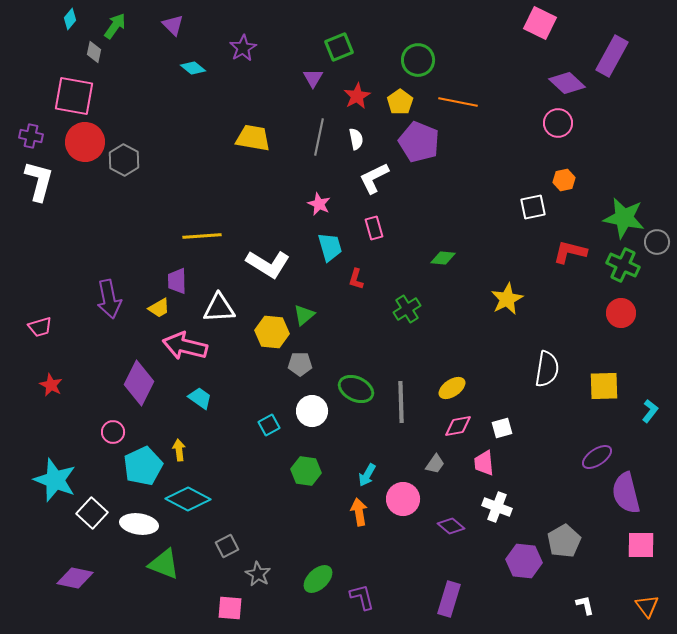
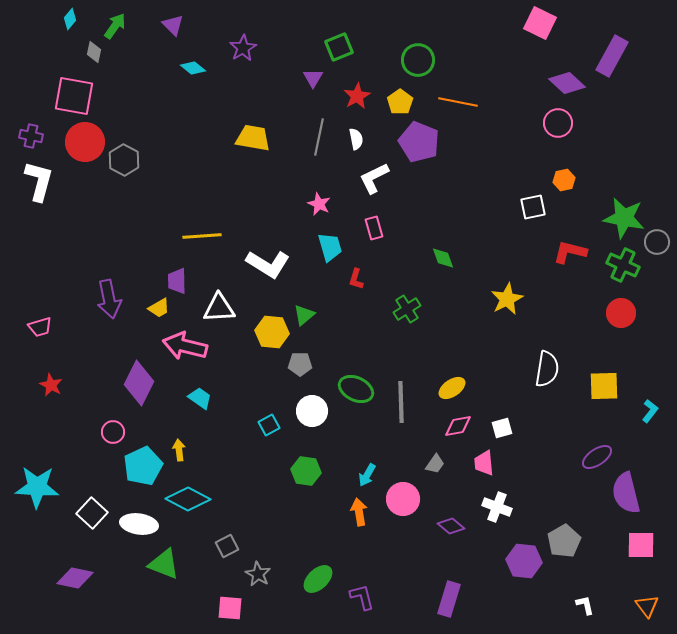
green diamond at (443, 258): rotated 65 degrees clockwise
cyan star at (55, 480): moved 18 px left, 7 px down; rotated 18 degrees counterclockwise
